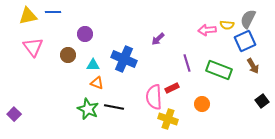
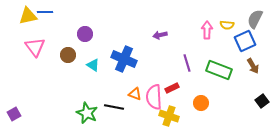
blue line: moved 8 px left
gray semicircle: moved 7 px right
pink arrow: rotated 96 degrees clockwise
purple arrow: moved 2 px right, 4 px up; rotated 32 degrees clockwise
pink triangle: moved 2 px right
cyan triangle: rotated 32 degrees clockwise
orange triangle: moved 38 px right, 11 px down
orange circle: moved 1 px left, 1 px up
green star: moved 1 px left, 4 px down
purple square: rotated 16 degrees clockwise
yellow cross: moved 1 px right, 3 px up
